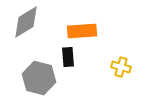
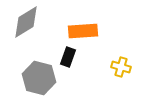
orange rectangle: moved 1 px right
black rectangle: rotated 24 degrees clockwise
